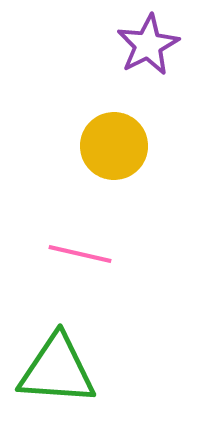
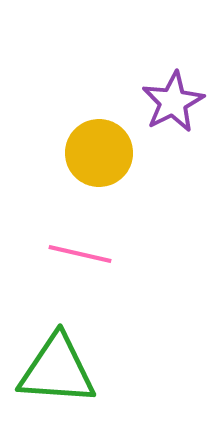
purple star: moved 25 px right, 57 px down
yellow circle: moved 15 px left, 7 px down
